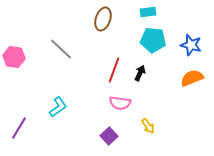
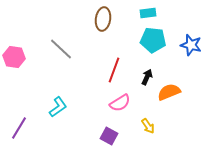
cyan rectangle: moved 1 px down
brown ellipse: rotated 10 degrees counterclockwise
black arrow: moved 7 px right, 4 px down
orange semicircle: moved 23 px left, 14 px down
pink semicircle: rotated 40 degrees counterclockwise
purple square: rotated 18 degrees counterclockwise
